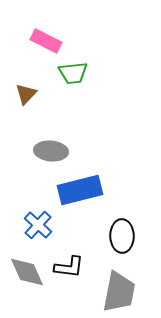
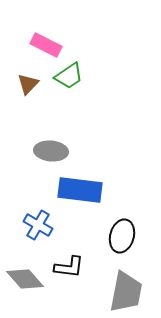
pink rectangle: moved 4 px down
green trapezoid: moved 4 px left, 3 px down; rotated 28 degrees counterclockwise
brown triangle: moved 2 px right, 10 px up
blue rectangle: rotated 21 degrees clockwise
blue cross: rotated 12 degrees counterclockwise
black ellipse: rotated 16 degrees clockwise
gray diamond: moved 2 px left, 7 px down; rotated 18 degrees counterclockwise
gray trapezoid: moved 7 px right
